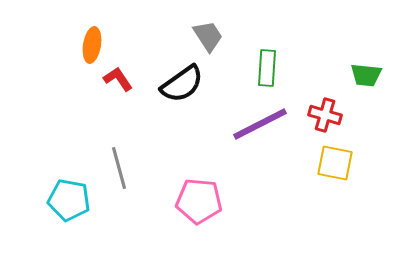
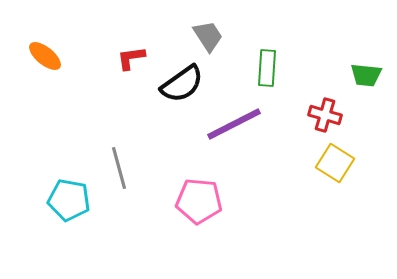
orange ellipse: moved 47 px left, 11 px down; rotated 60 degrees counterclockwise
red L-shape: moved 13 px right, 21 px up; rotated 64 degrees counterclockwise
purple line: moved 26 px left
yellow square: rotated 21 degrees clockwise
